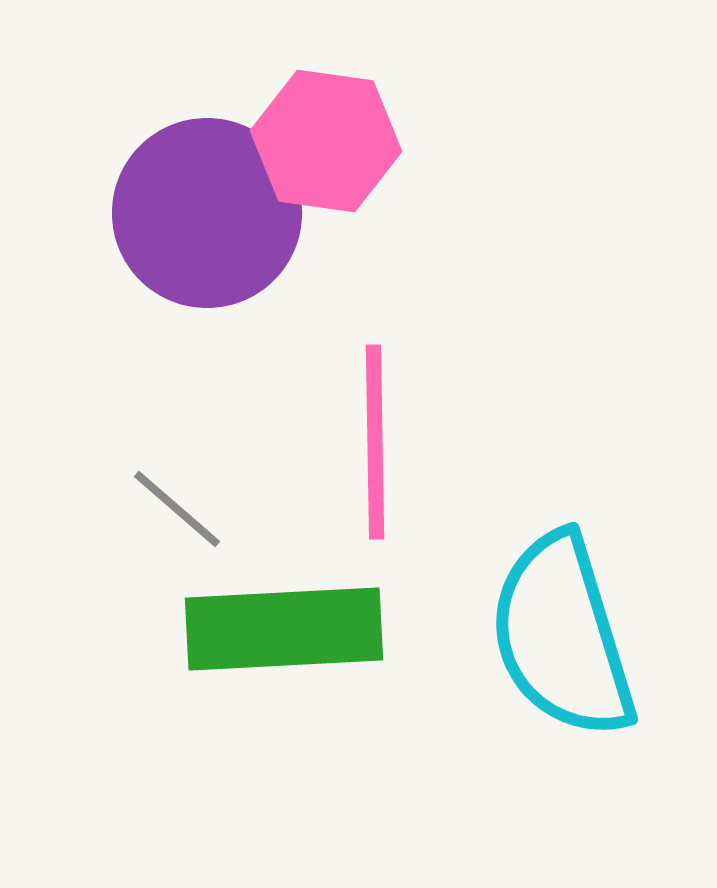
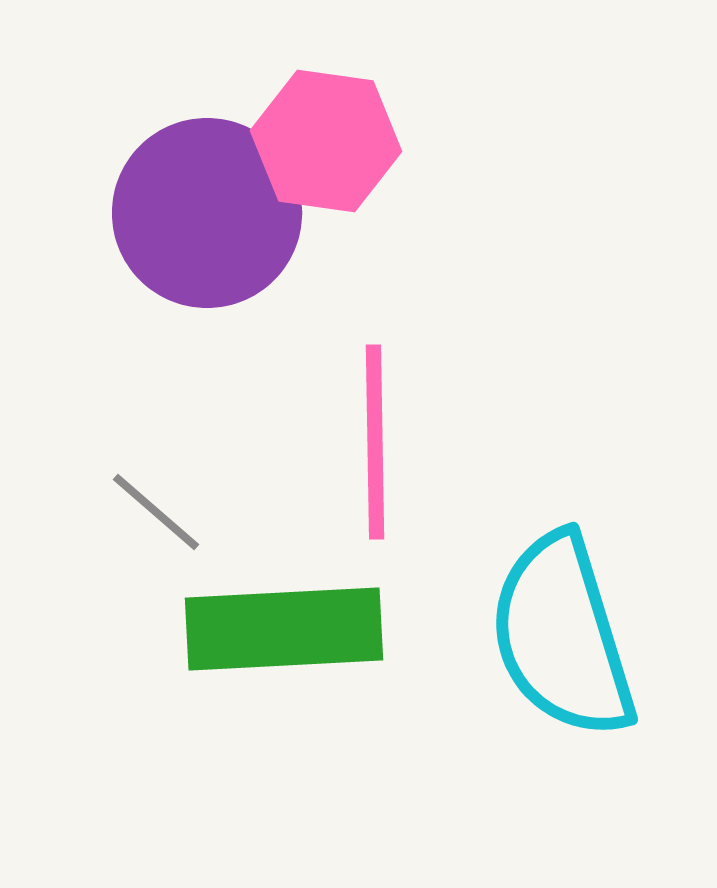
gray line: moved 21 px left, 3 px down
